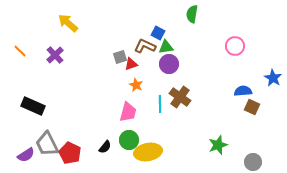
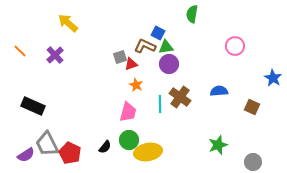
blue semicircle: moved 24 px left
